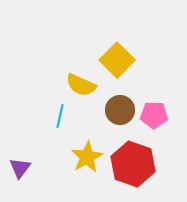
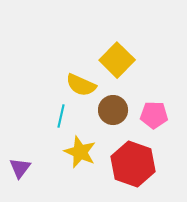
brown circle: moved 7 px left
cyan line: moved 1 px right
yellow star: moved 7 px left, 5 px up; rotated 20 degrees counterclockwise
